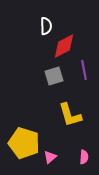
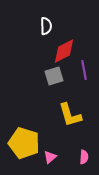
red diamond: moved 5 px down
